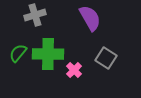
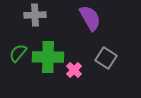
gray cross: rotated 15 degrees clockwise
green cross: moved 3 px down
